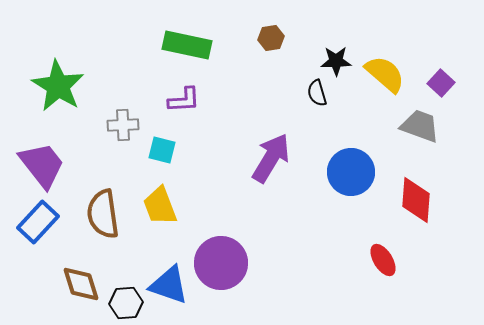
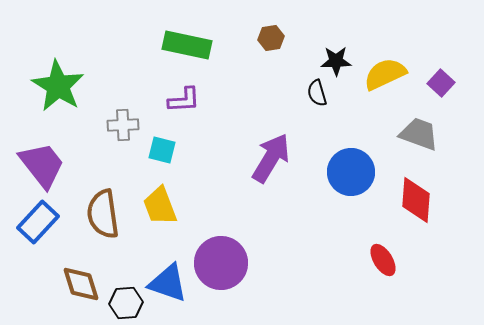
yellow semicircle: rotated 66 degrees counterclockwise
gray trapezoid: moved 1 px left, 8 px down
blue triangle: moved 1 px left, 2 px up
